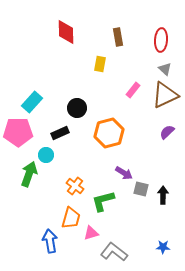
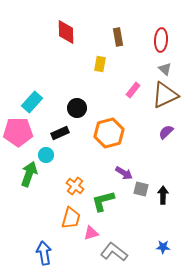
purple semicircle: moved 1 px left
blue arrow: moved 6 px left, 12 px down
